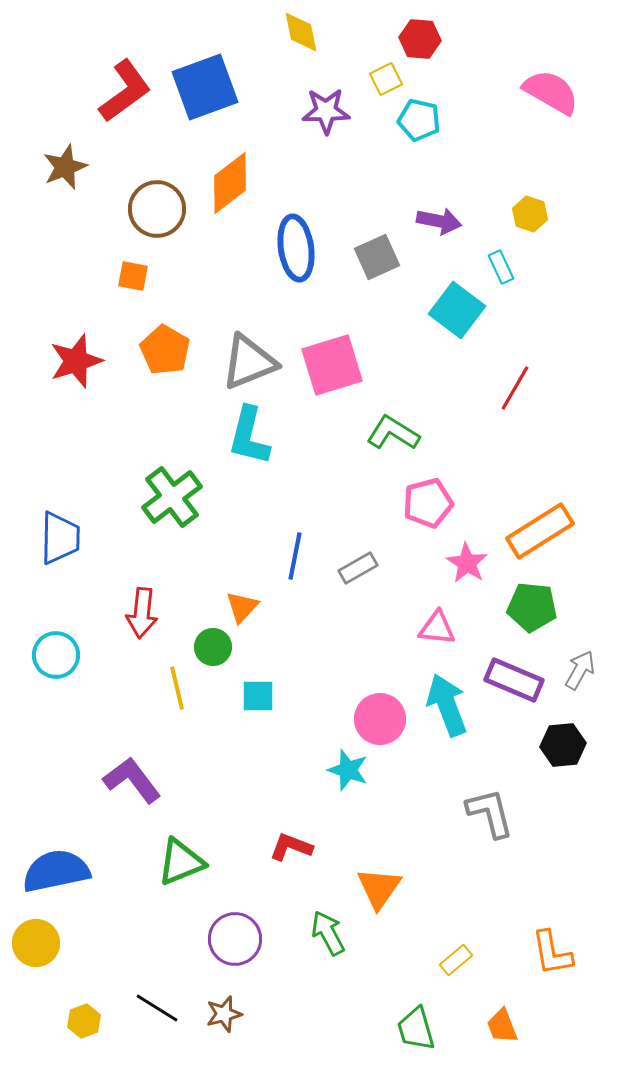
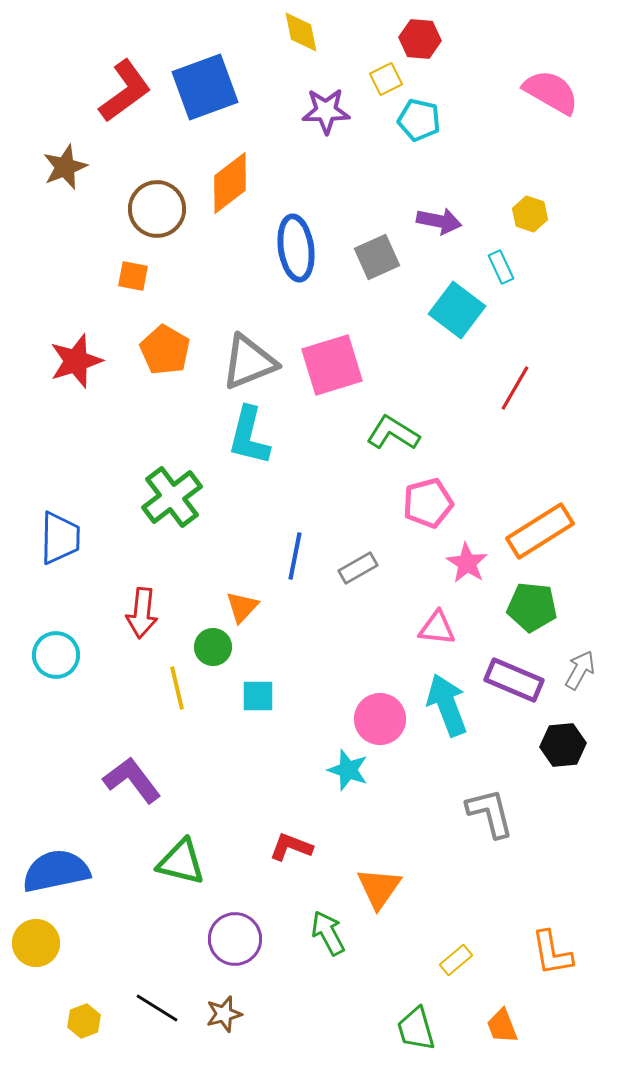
green triangle at (181, 862): rotated 36 degrees clockwise
